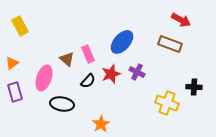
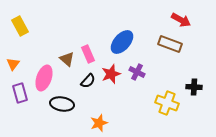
orange triangle: moved 1 px right, 1 px down; rotated 16 degrees counterclockwise
purple rectangle: moved 5 px right, 1 px down
orange star: moved 2 px left, 1 px up; rotated 12 degrees clockwise
